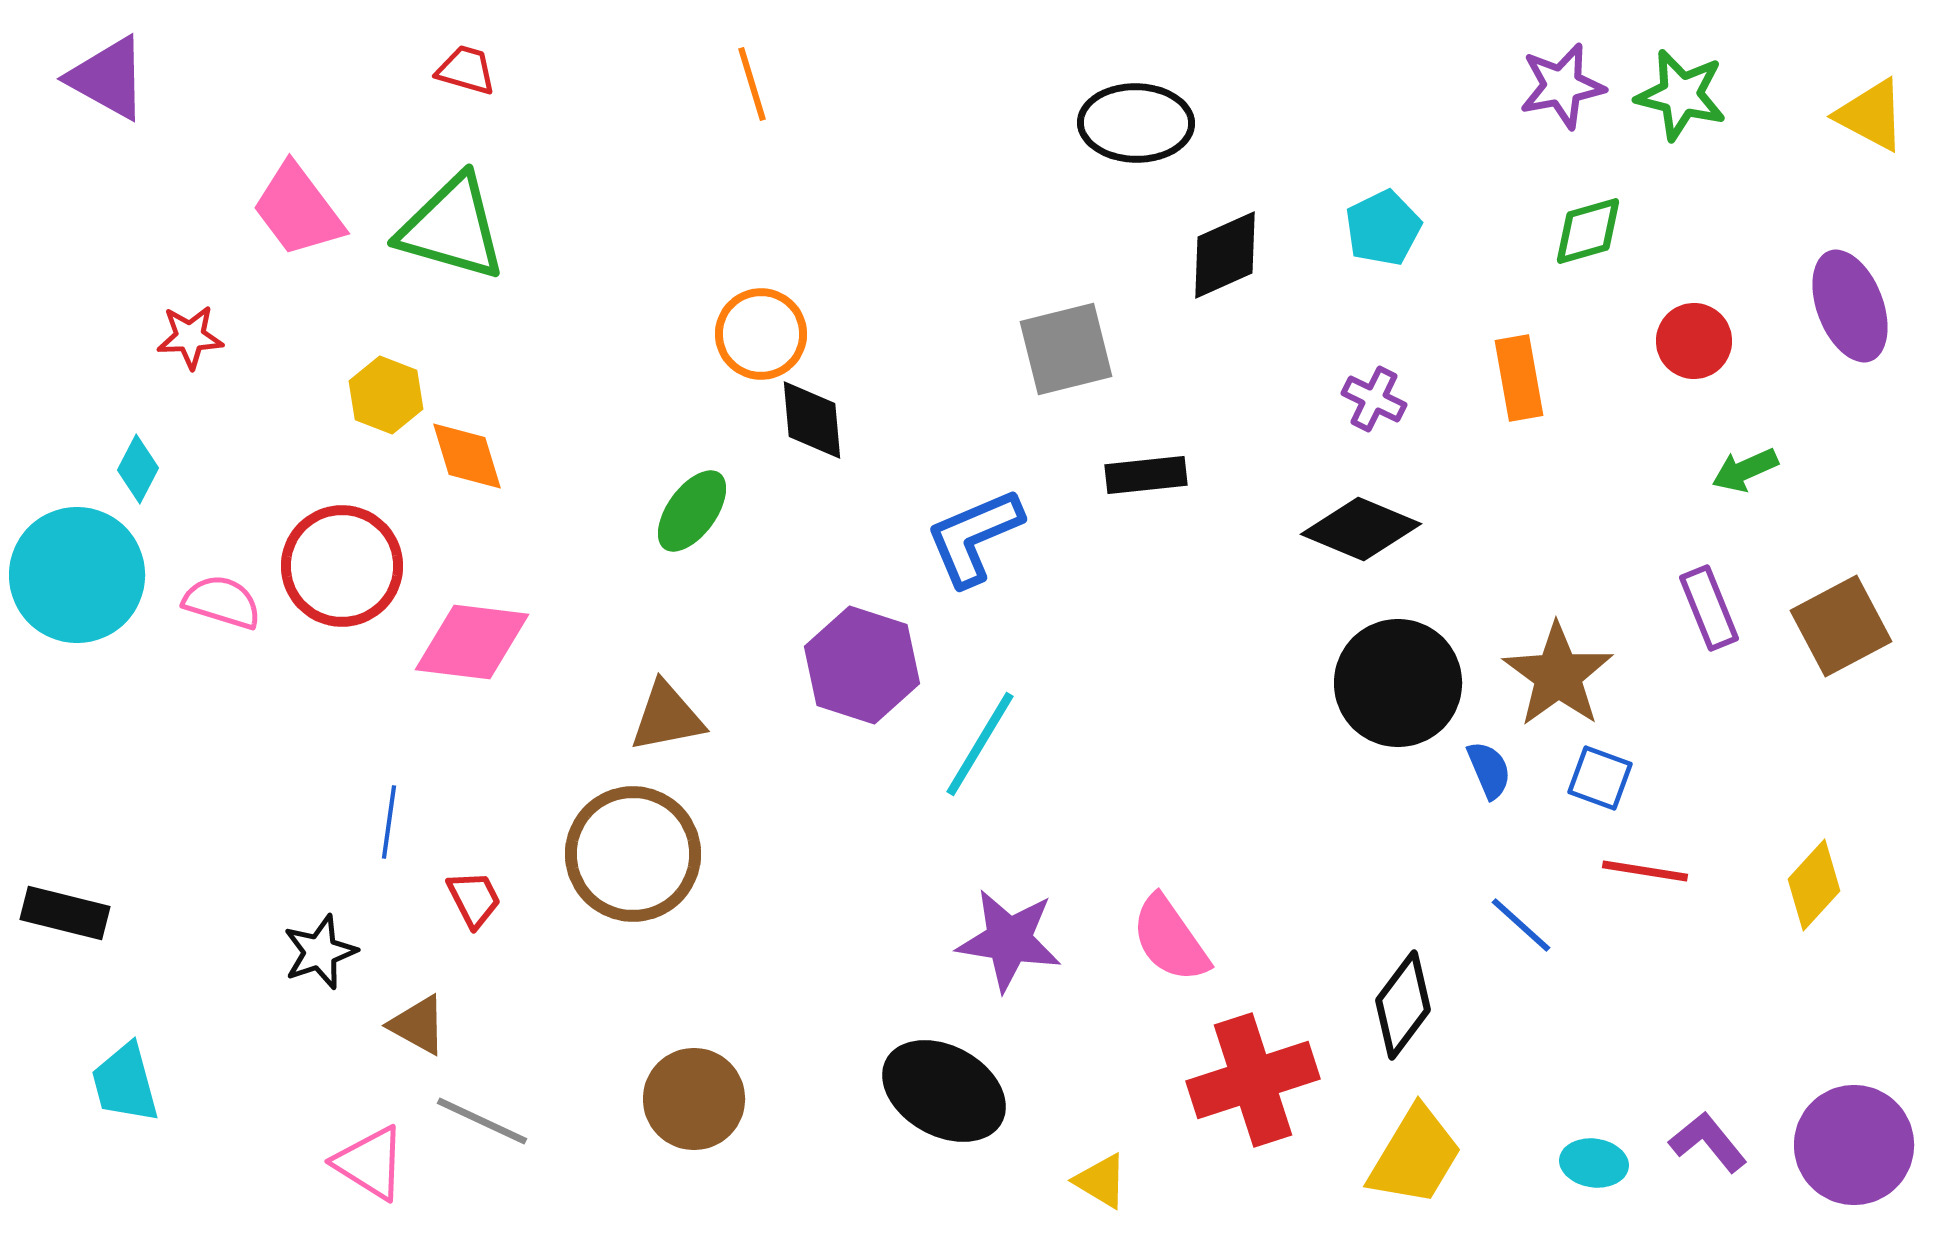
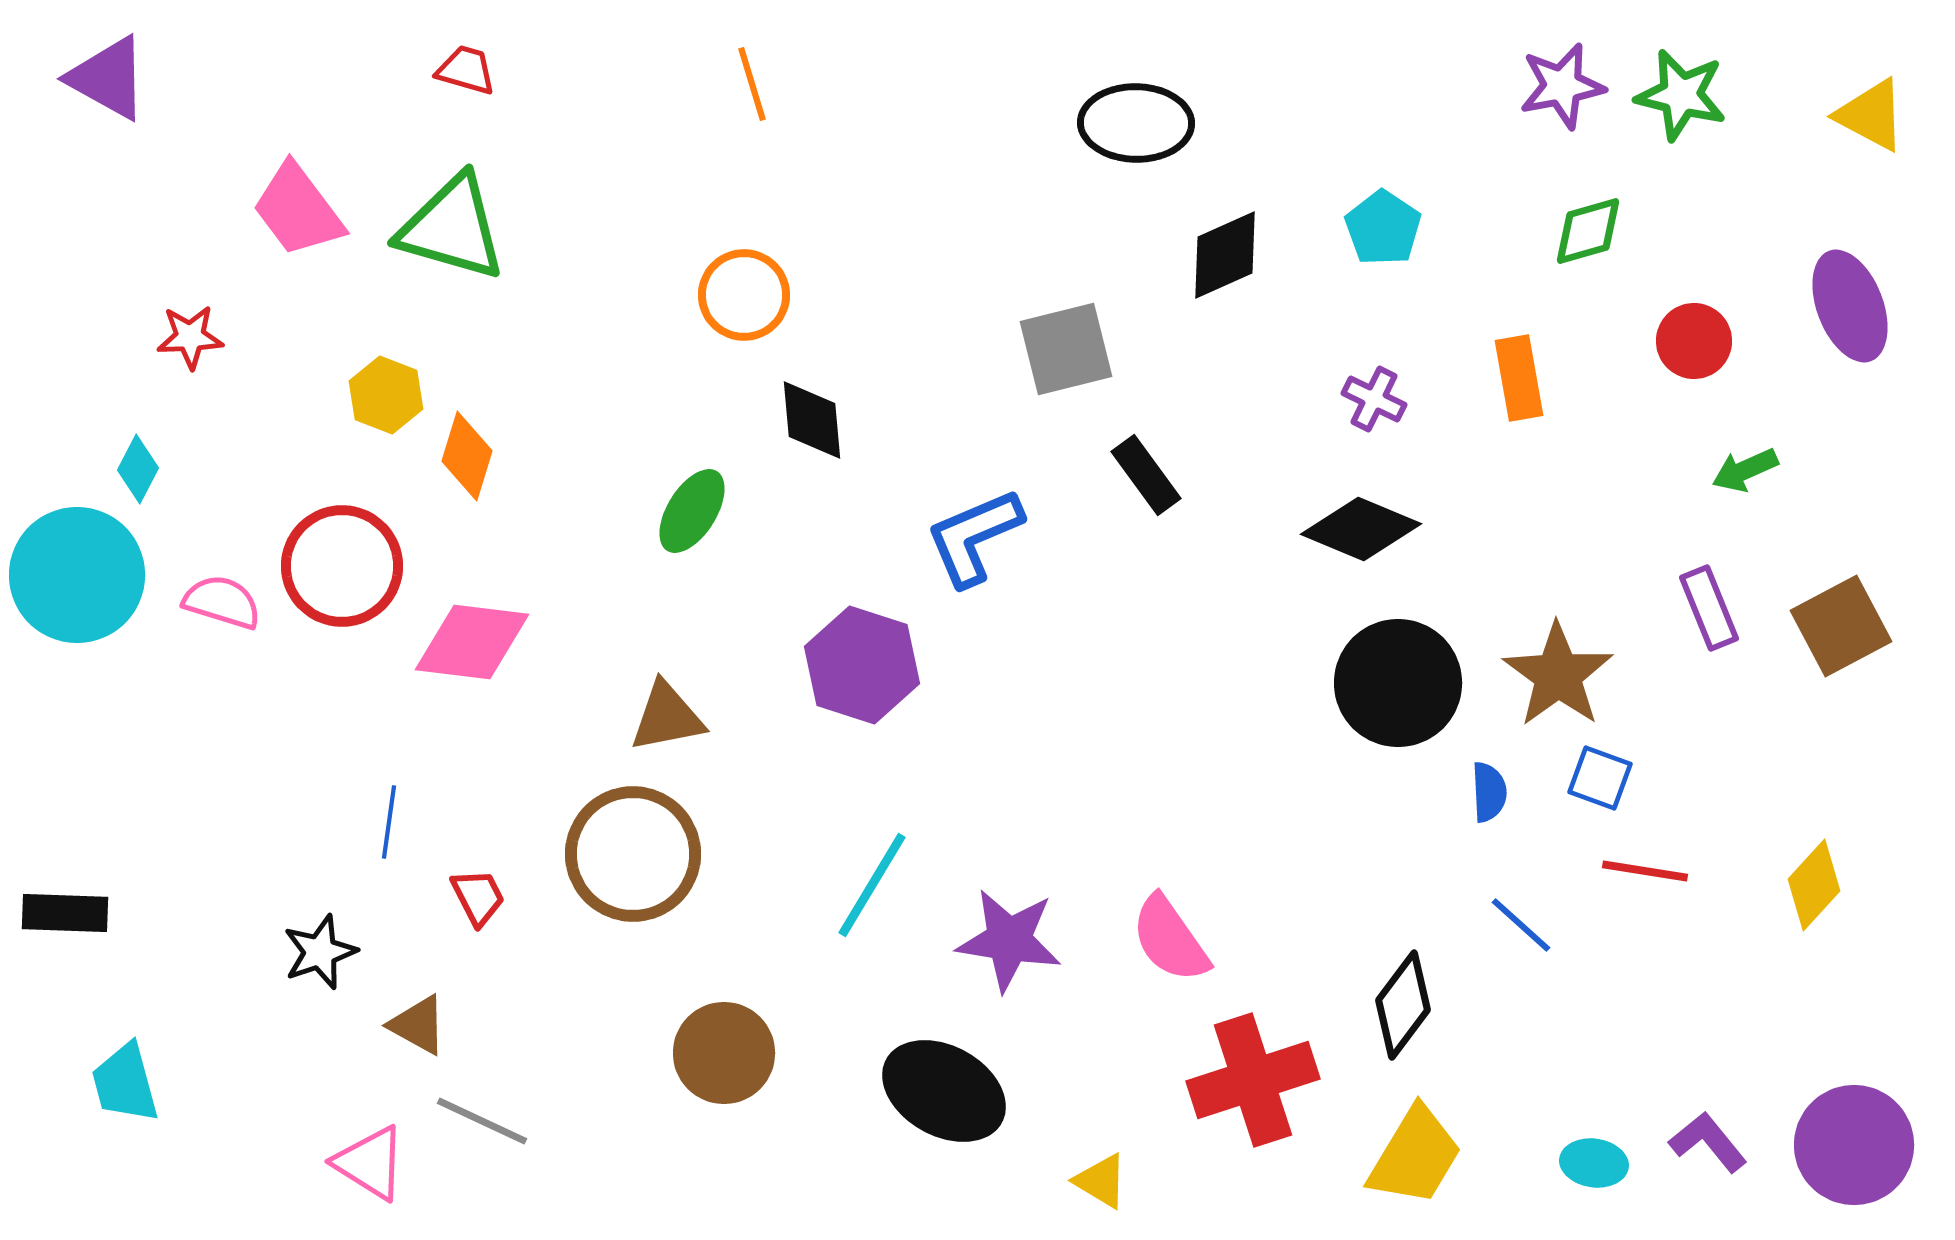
cyan pentagon at (1383, 228): rotated 12 degrees counterclockwise
orange circle at (761, 334): moved 17 px left, 39 px up
orange diamond at (467, 456): rotated 34 degrees clockwise
black rectangle at (1146, 475): rotated 60 degrees clockwise
green ellipse at (692, 511): rotated 4 degrees counterclockwise
cyan line at (980, 744): moved 108 px left, 141 px down
blue semicircle at (1489, 770): moved 22 px down; rotated 20 degrees clockwise
red trapezoid at (474, 899): moved 4 px right, 2 px up
black rectangle at (65, 913): rotated 12 degrees counterclockwise
brown circle at (694, 1099): moved 30 px right, 46 px up
